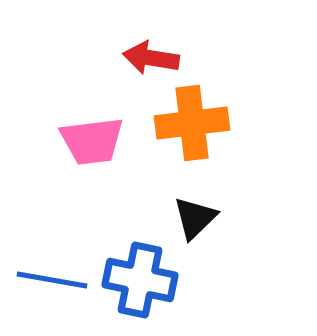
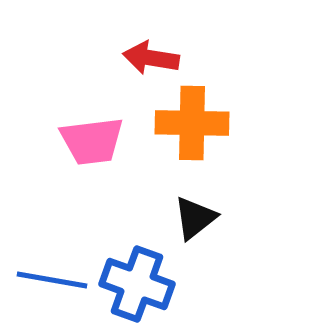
orange cross: rotated 8 degrees clockwise
black triangle: rotated 6 degrees clockwise
blue cross: moved 3 px left, 4 px down; rotated 8 degrees clockwise
